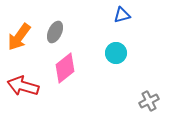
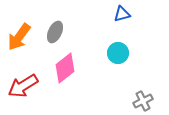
blue triangle: moved 1 px up
cyan circle: moved 2 px right
red arrow: rotated 48 degrees counterclockwise
gray cross: moved 6 px left
